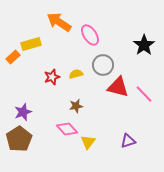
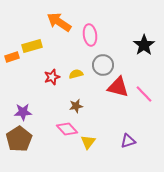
pink ellipse: rotated 25 degrees clockwise
yellow rectangle: moved 1 px right, 2 px down
orange rectangle: moved 1 px left; rotated 24 degrees clockwise
purple star: rotated 18 degrees clockwise
